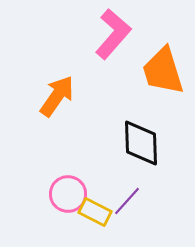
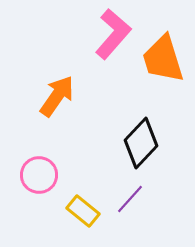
orange trapezoid: moved 12 px up
black diamond: rotated 45 degrees clockwise
pink circle: moved 29 px left, 19 px up
purple line: moved 3 px right, 2 px up
yellow rectangle: moved 12 px left, 1 px up; rotated 12 degrees clockwise
